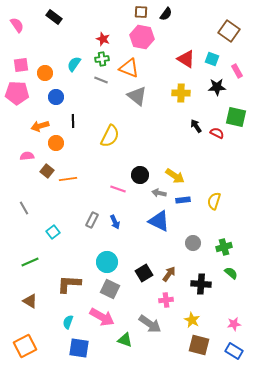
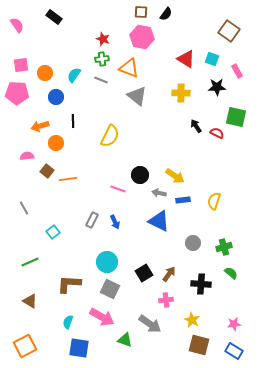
cyan semicircle at (74, 64): moved 11 px down
